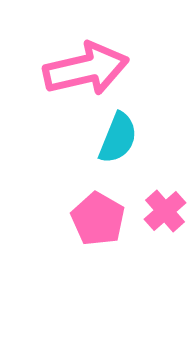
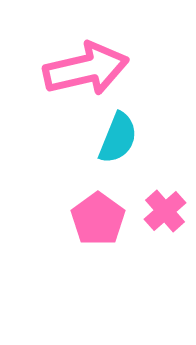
pink pentagon: rotated 6 degrees clockwise
